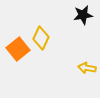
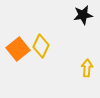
yellow diamond: moved 8 px down
yellow arrow: rotated 84 degrees clockwise
